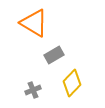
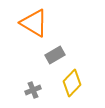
gray rectangle: moved 1 px right
